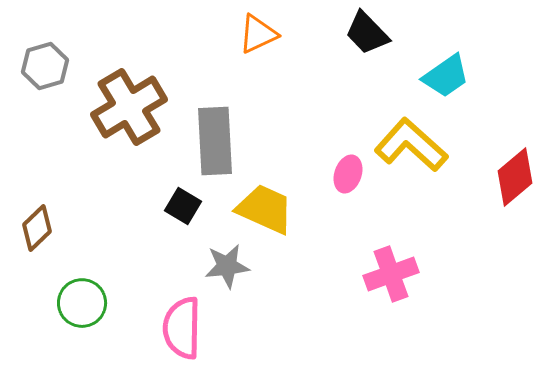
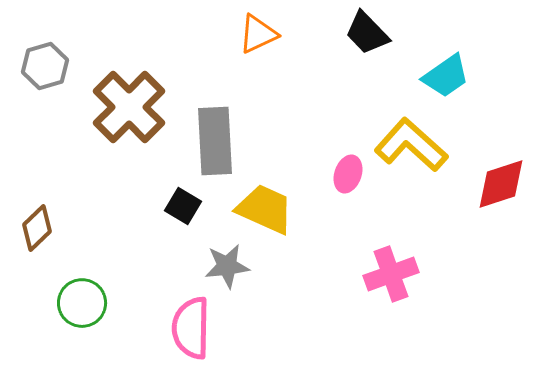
brown cross: rotated 14 degrees counterclockwise
red diamond: moved 14 px left, 7 px down; rotated 22 degrees clockwise
pink semicircle: moved 9 px right
